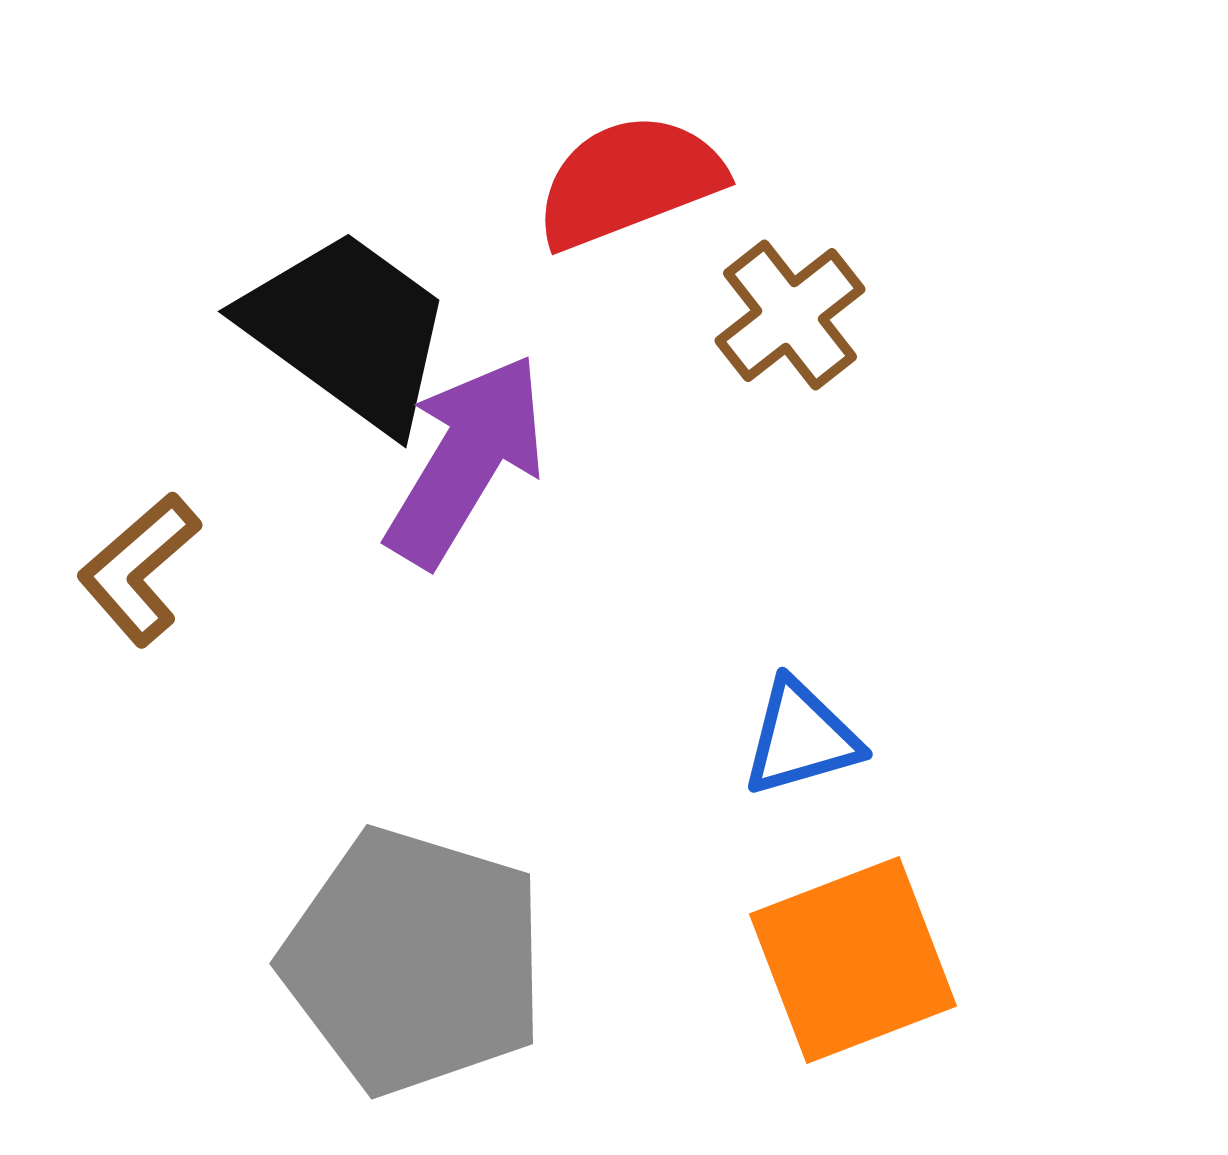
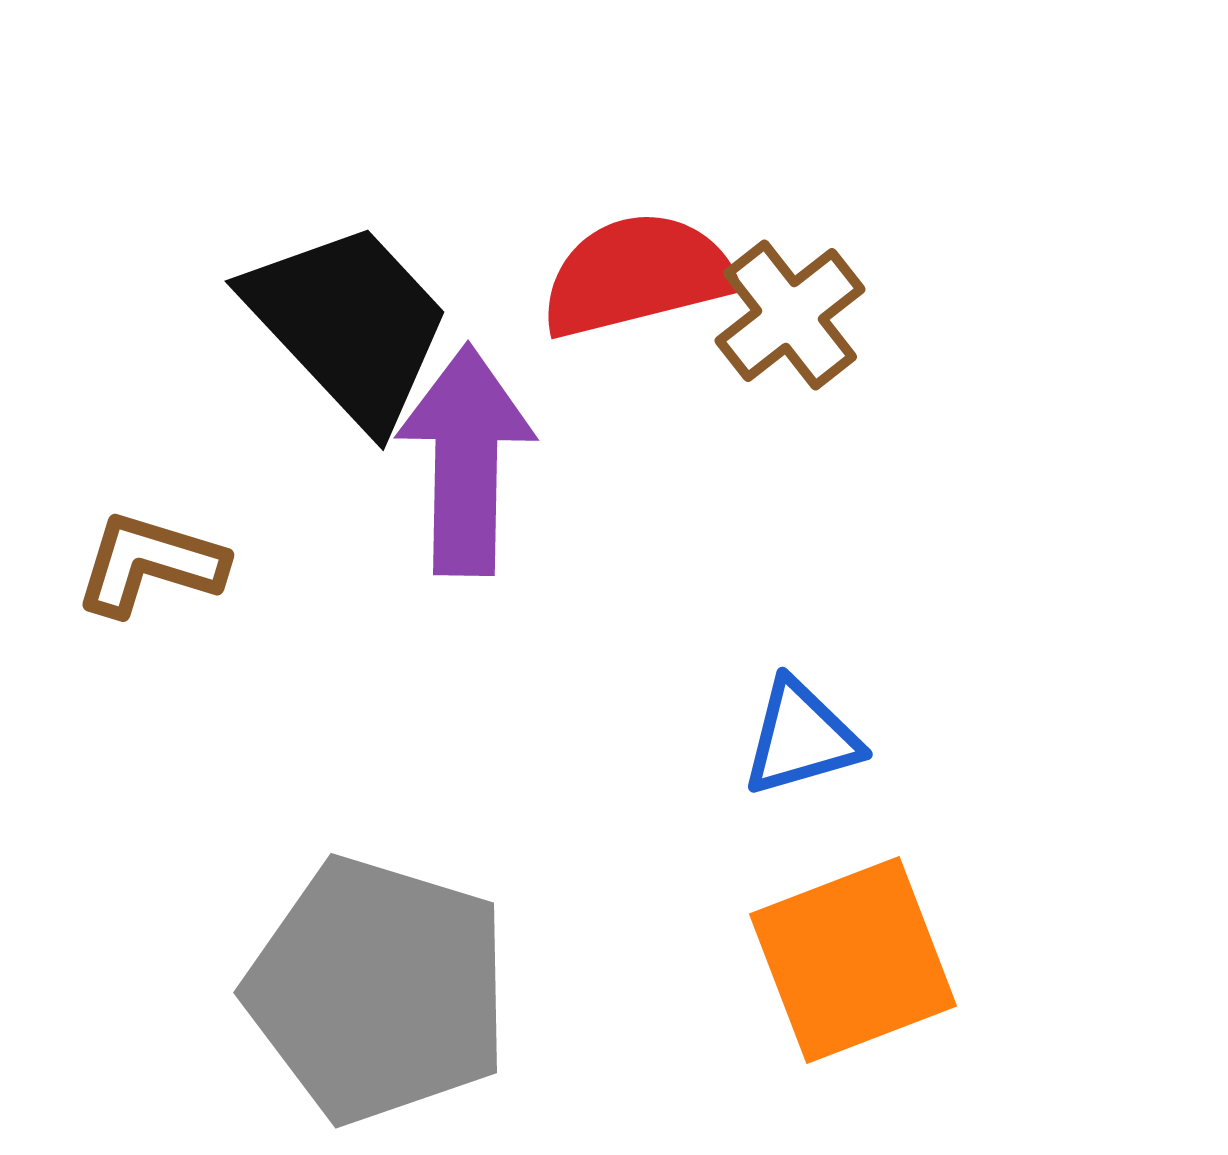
red semicircle: moved 8 px right, 94 px down; rotated 7 degrees clockwise
black trapezoid: moved 1 px right, 6 px up; rotated 11 degrees clockwise
purple arrow: rotated 30 degrees counterclockwise
brown L-shape: moved 11 px right, 5 px up; rotated 58 degrees clockwise
gray pentagon: moved 36 px left, 29 px down
